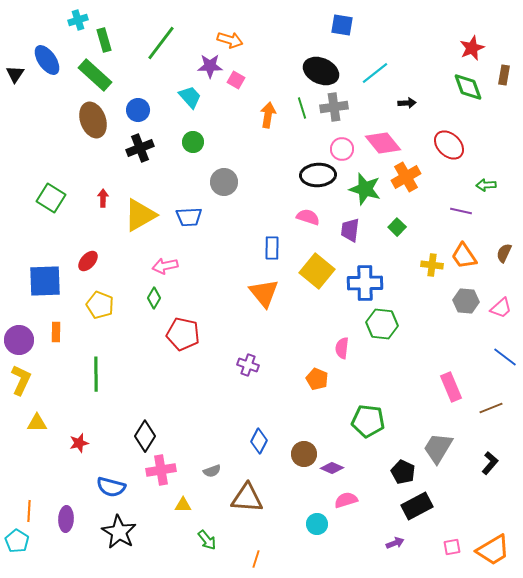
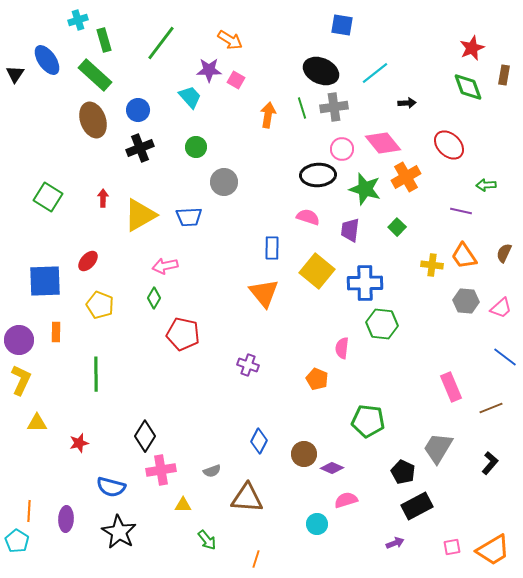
orange arrow at (230, 40): rotated 15 degrees clockwise
purple star at (210, 66): moved 1 px left, 4 px down
green circle at (193, 142): moved 3 px right, 5 px down
green square at (51, 198): moved 3 px left, 1 px up
